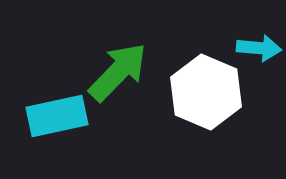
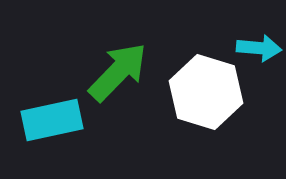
white hexagon: rotated 6 degrees counterclockwise
cyan rectangle: moved 5 px left, 4 px down
